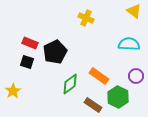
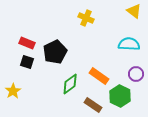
red rectangle: moved 3 px left
purple circle: moved 2 px up
green hexagon: moved 2 px right, 1 px up
